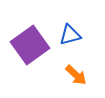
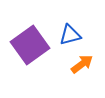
orange arrow: moved 6 px right, 11 px up; rotated 80 degrees counterclockwise
